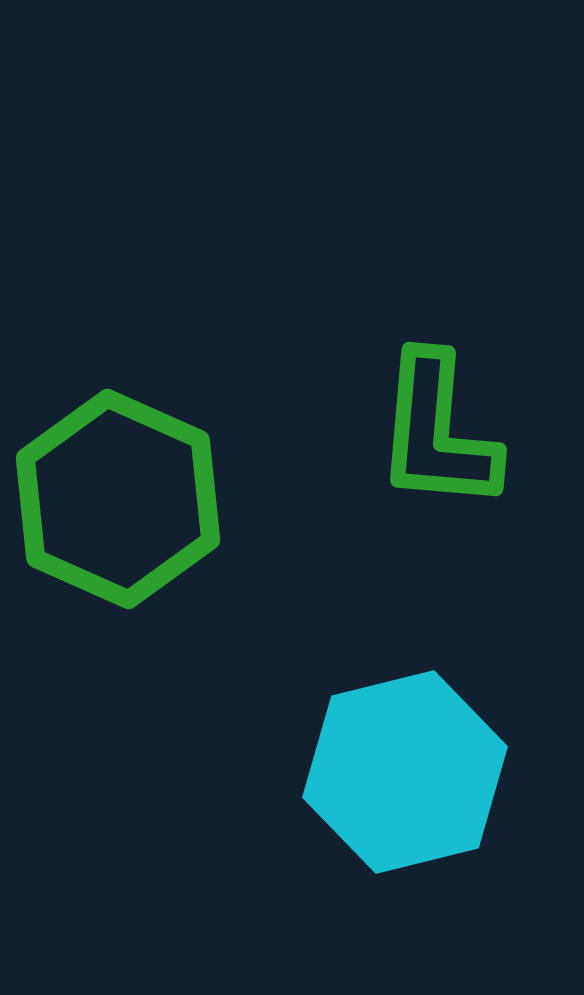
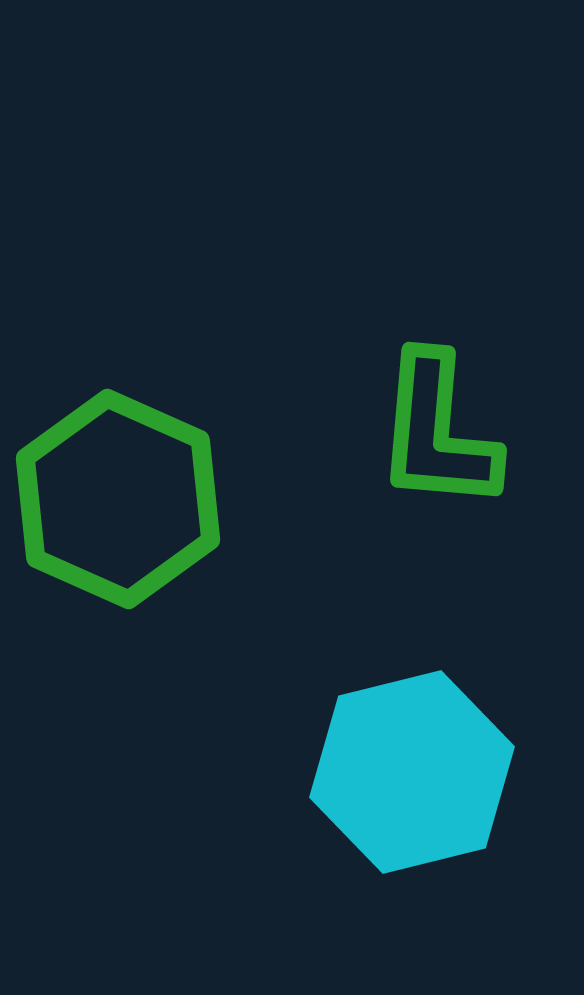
cyan hexagon: moved 7 px right
